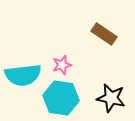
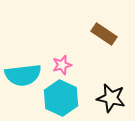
cyan hexagon: rotated 16 degrees clockwise
